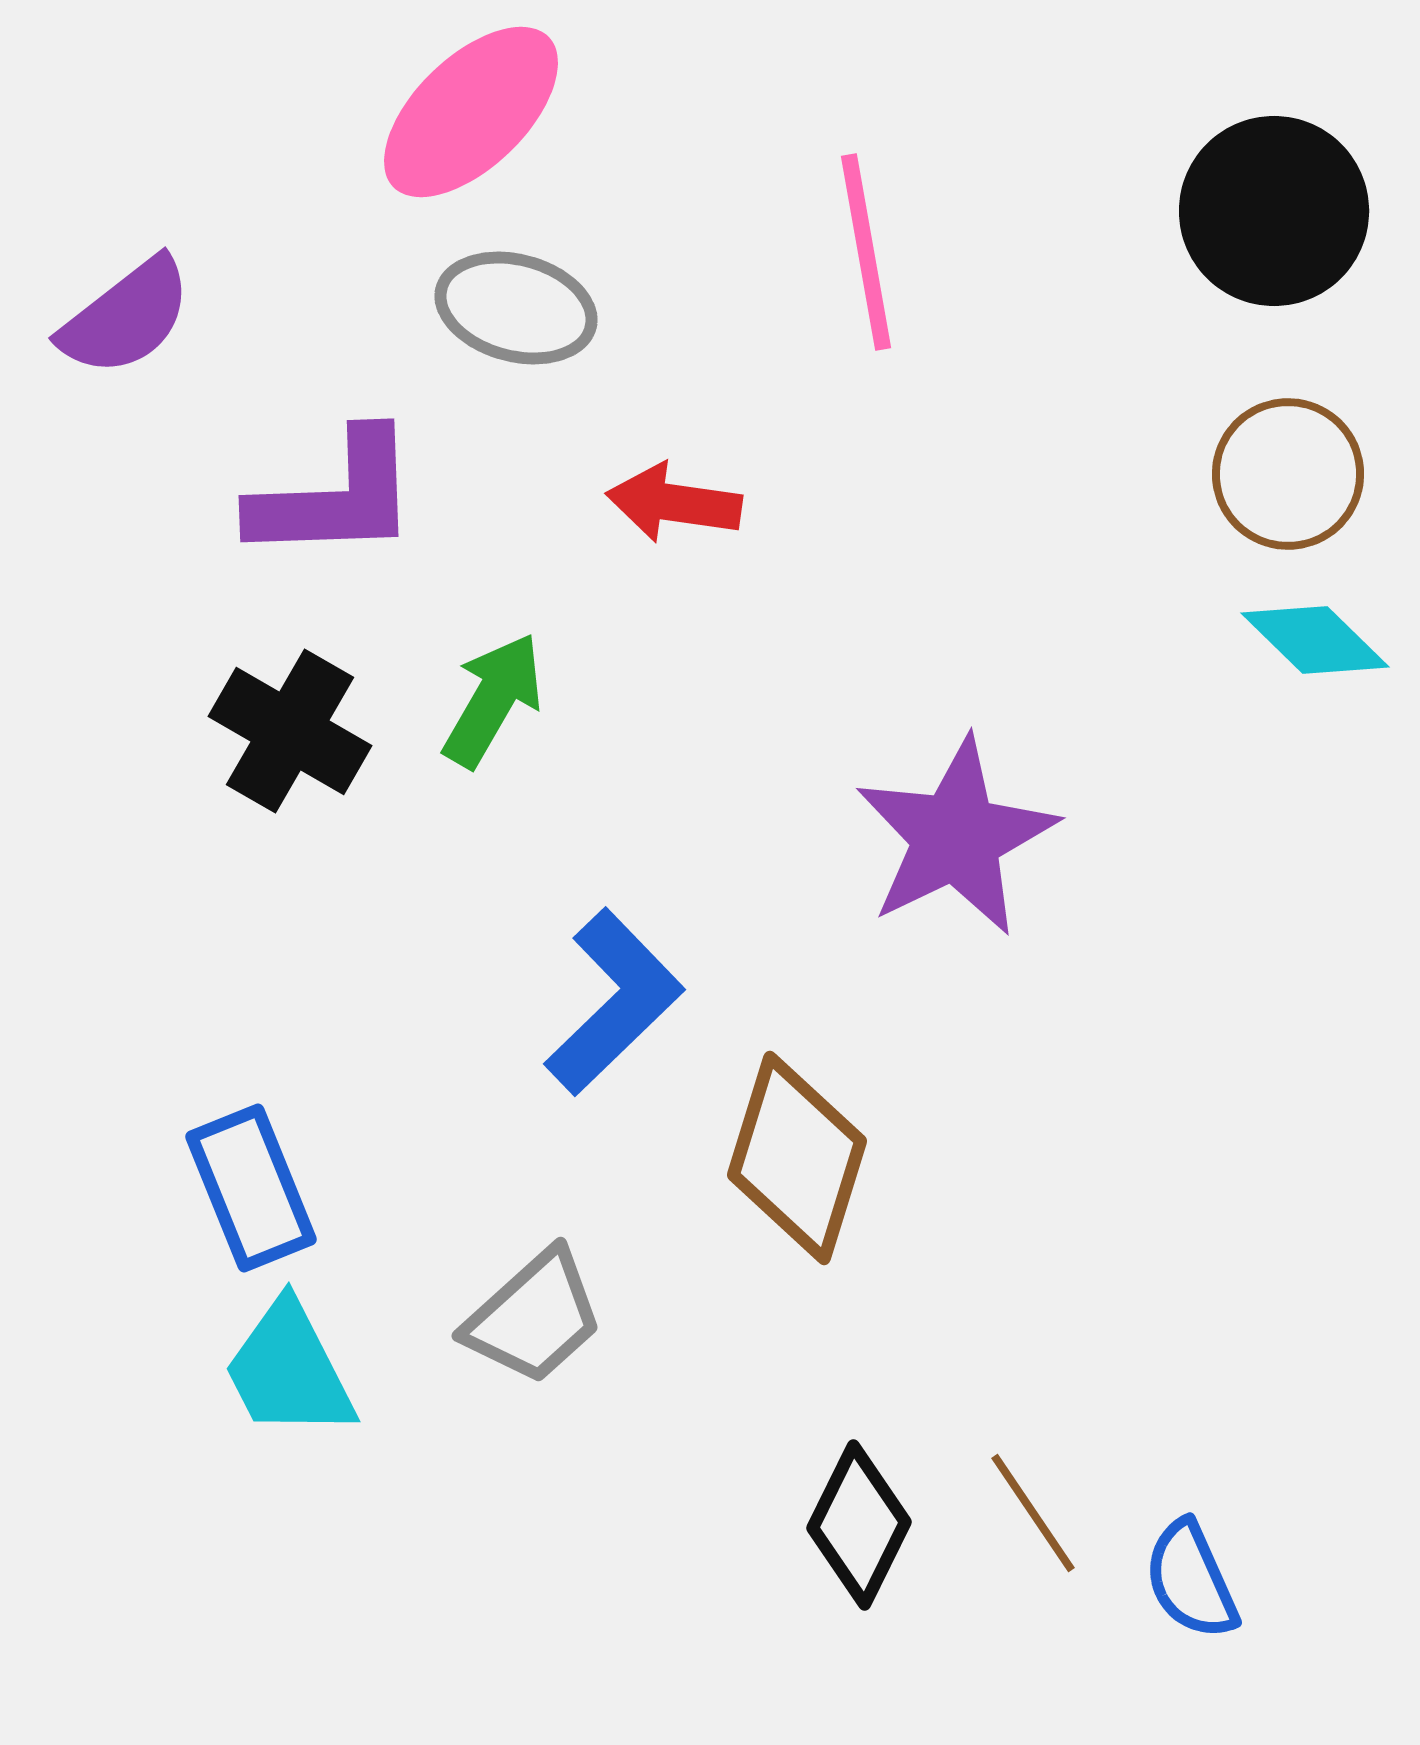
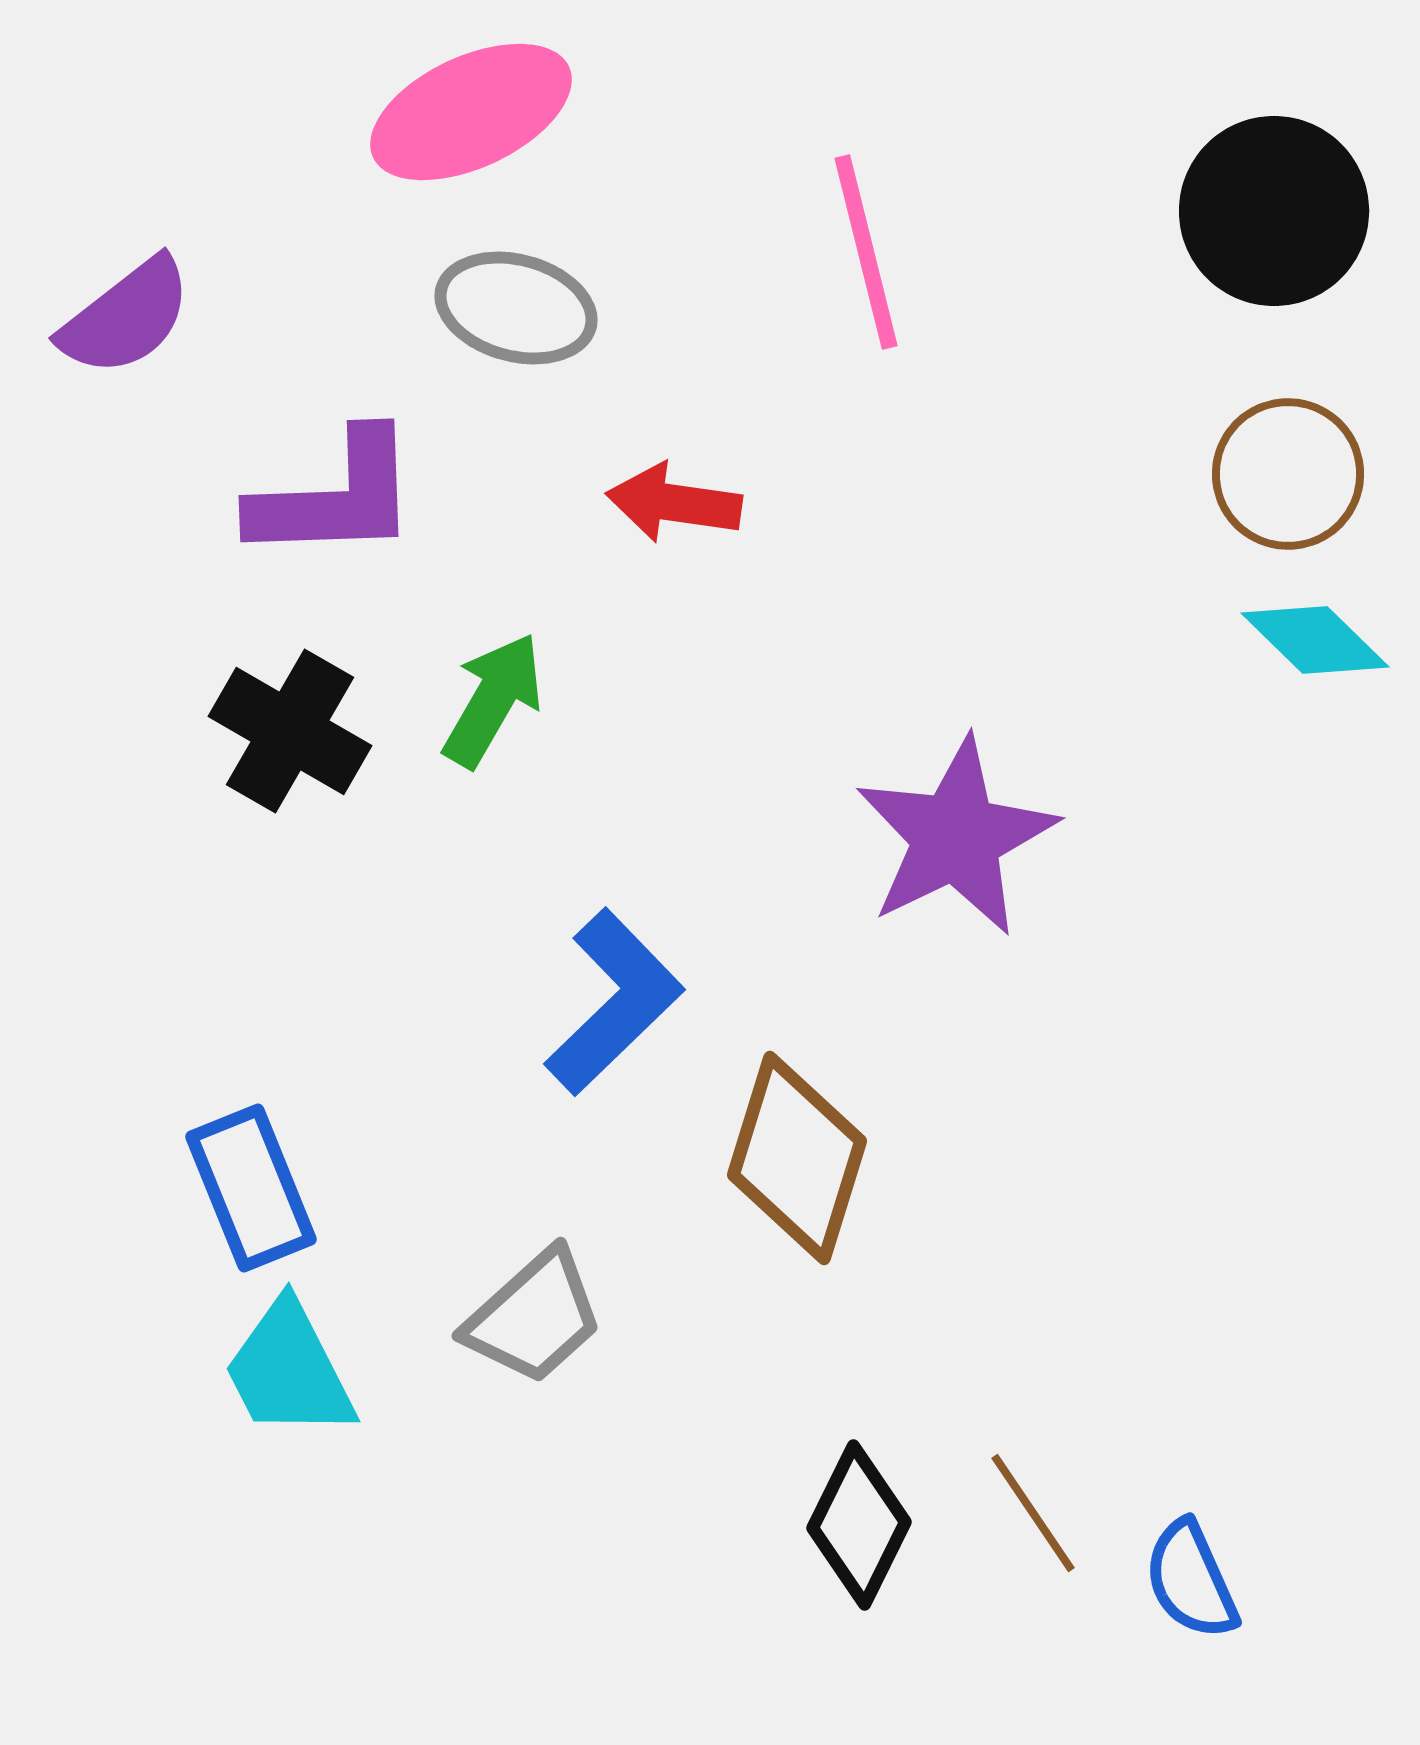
pink ellipse: rotated 19 degrees clockwise
pink line: rotated 4 degrees counterclockwise
